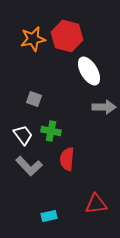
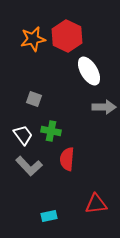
red hexagon: rotated 12 degrees clockwise
